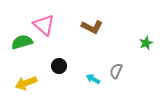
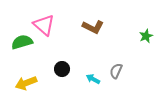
brown L-shape: moved 1 px right
green star: moved 7 px up
black circle: moved 3 px right, 3 px down
